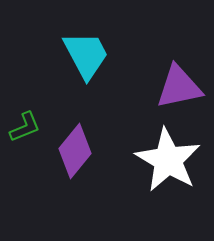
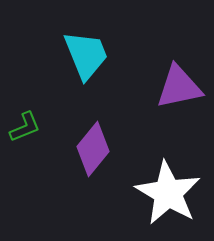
cyan trapezoid: rotated 6 degrees clockwise
purple diamond: moved 18 px right, 2 px up
white star: moved 33 px down
